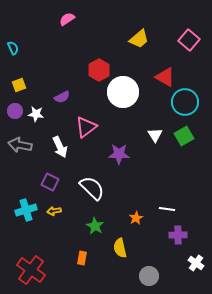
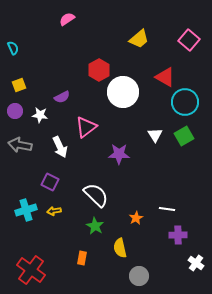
white star: moved 4 px right, 1 px down
white semicircle: moved 4 px right, 7 px down
gray circle: moved 10 px left
